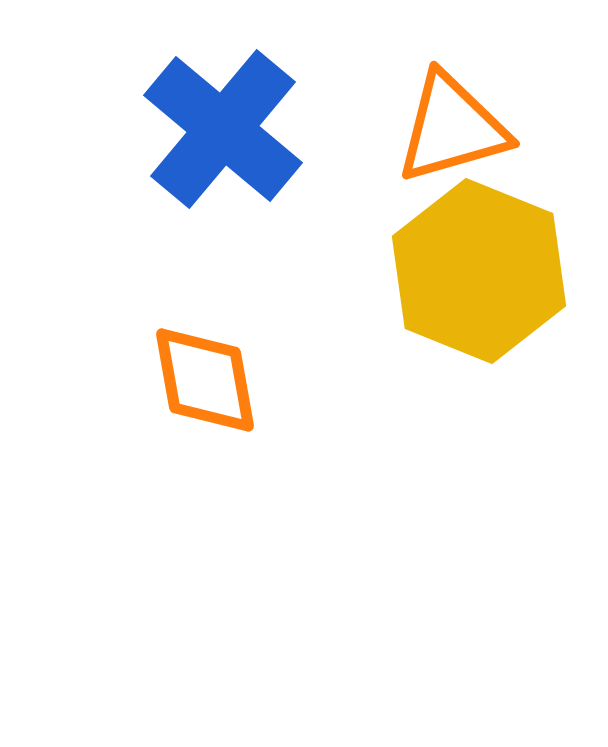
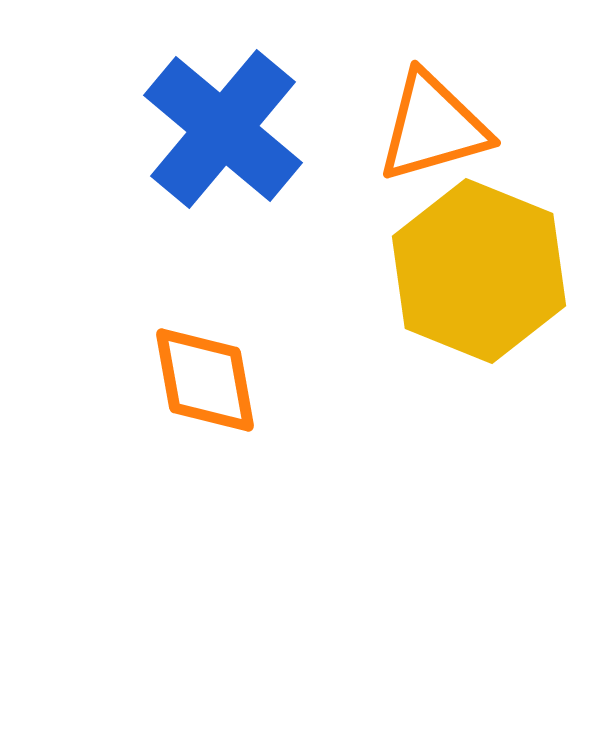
orange triangle: moved 19 px left, 1 px up
